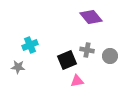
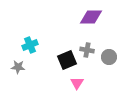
purple diamond: rotated 50 degrees counterclockwise
gray circle: moved 1 px left, 1 px down
pink triangle: moved 2 px down; rotated 48 degrees counterclockwise
